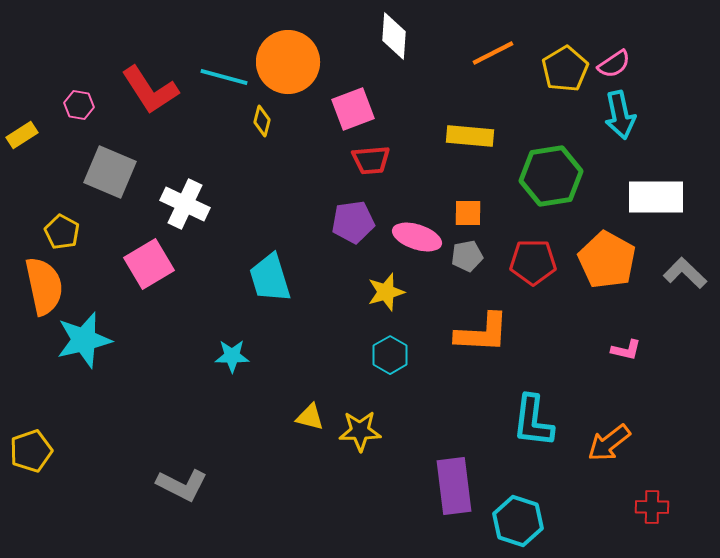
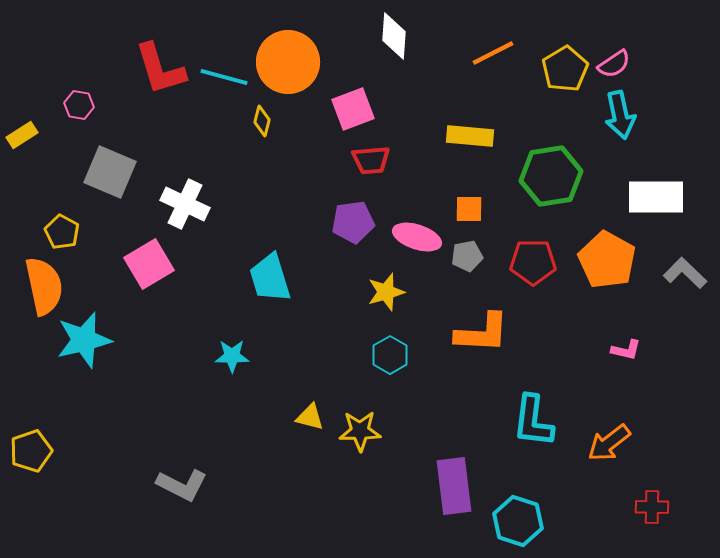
red L-shape at (150, 90): moved 10 px right, 21 px up; rotated 16 degrees clockwise
orange square at (468, 213): moved 1 px right, 4 px up
